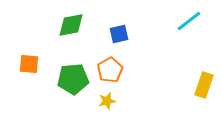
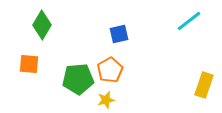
green diamond: moved 29 px left; rotated 48 degrees counterclockwise
green pentagon: moved 5 px right
yellow star: moved 1 px left, 1 px up
